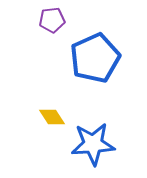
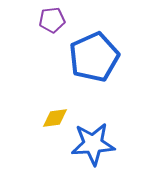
blue pentagon: moved 1 px left, 1 px up
yellow diamond: moved 3 px right, 1 px down; rotated 64 degrees counterclockwise
